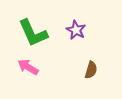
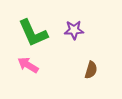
purple star: moved 2 px left; rotated 30 degrees counterclockwise
pink arrow: moved 2 px up
